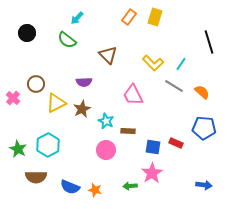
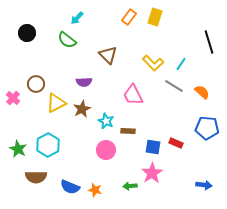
blue pentagon: moved 3 px right
